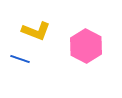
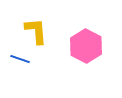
yellow L-shape: rotated 116 degrees counterclockwise
